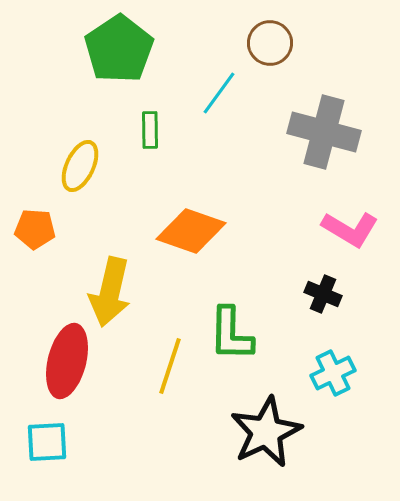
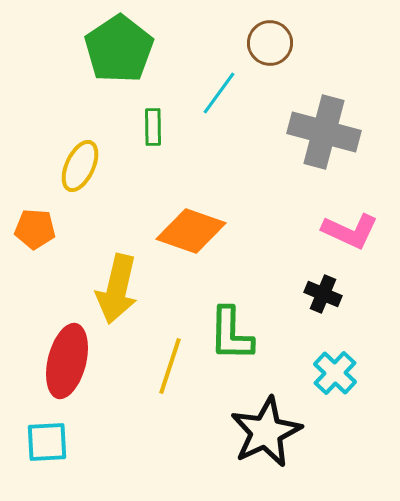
green rectangle: moved 3 px right, 3 px up
pink L-shape: moved 2 px down; rotated 6 degrees counterclockwise
yellow arrow: moved 7 px right, 3 px up
cyan cross: moved 2 px right; rotated 21 degrees counterclockwise
